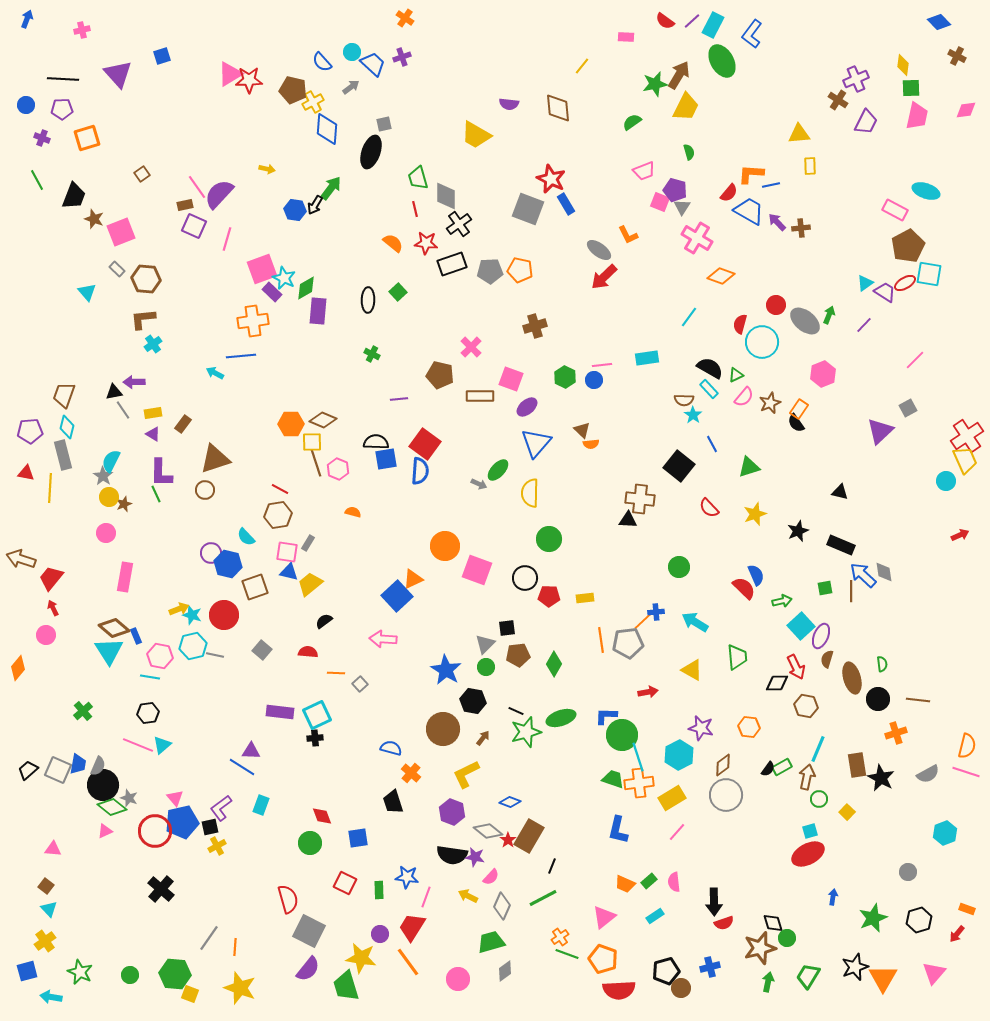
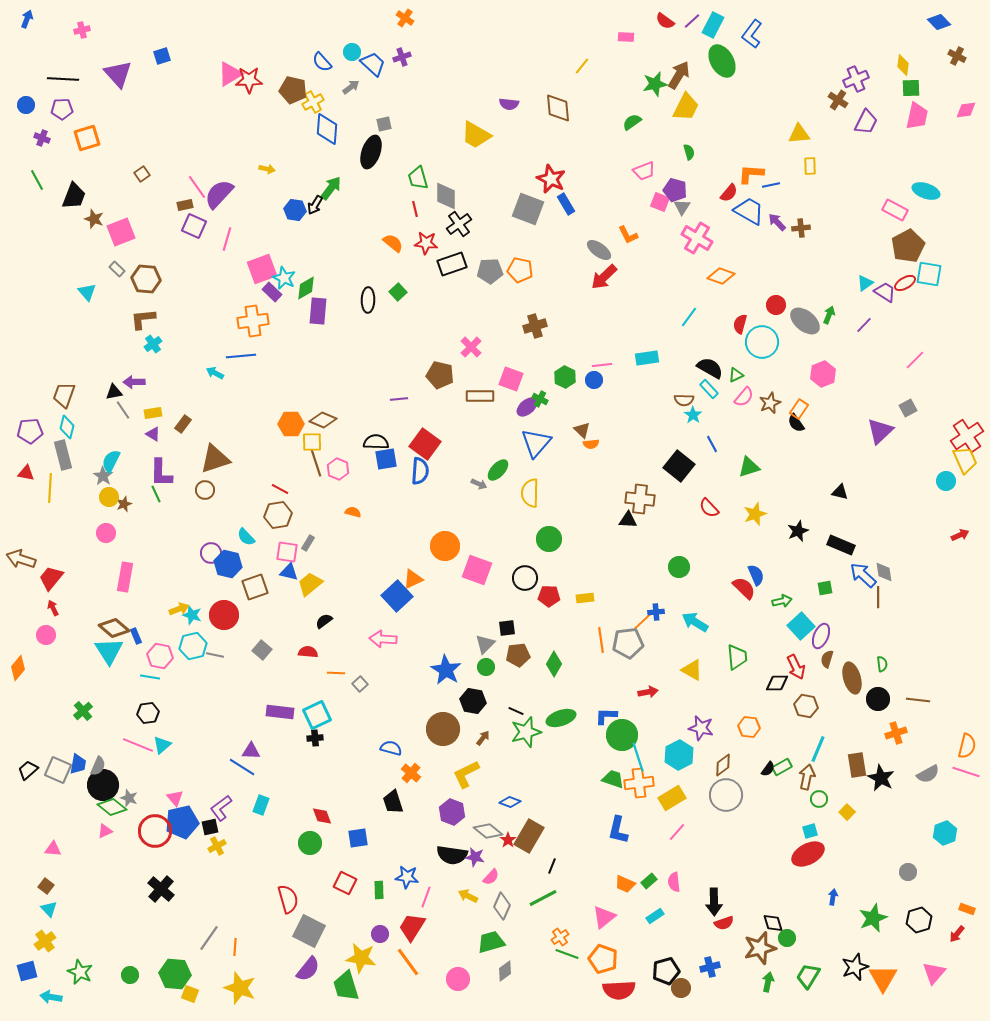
green cross at (372, 354): moved 168 px right, 45 px down
brown line at (851, 591): moved 27 px right, 6 px down
